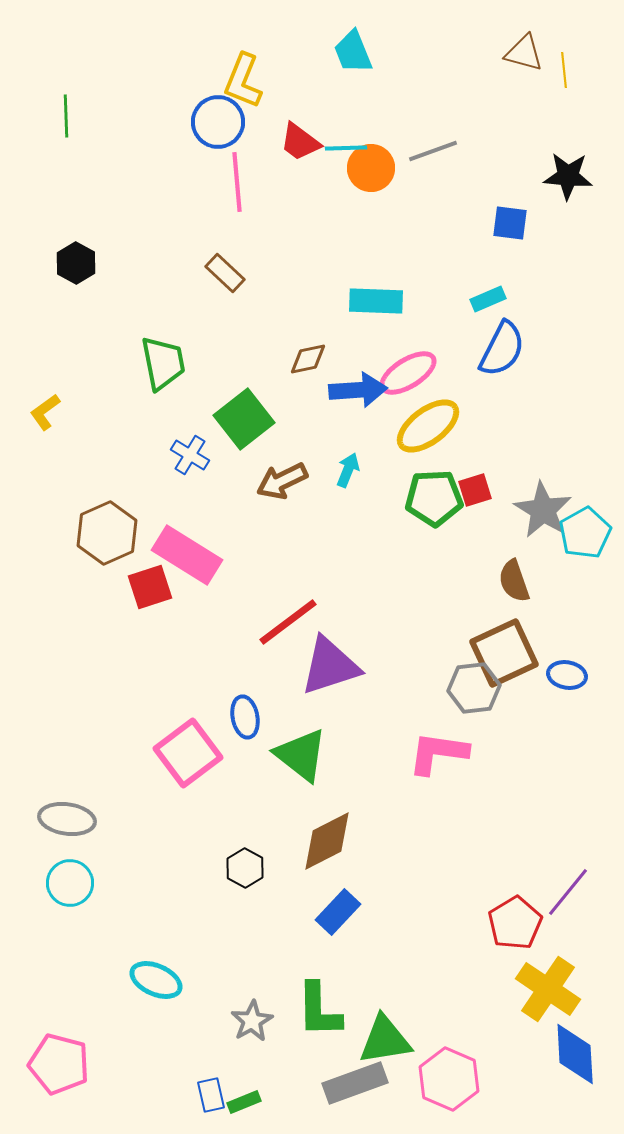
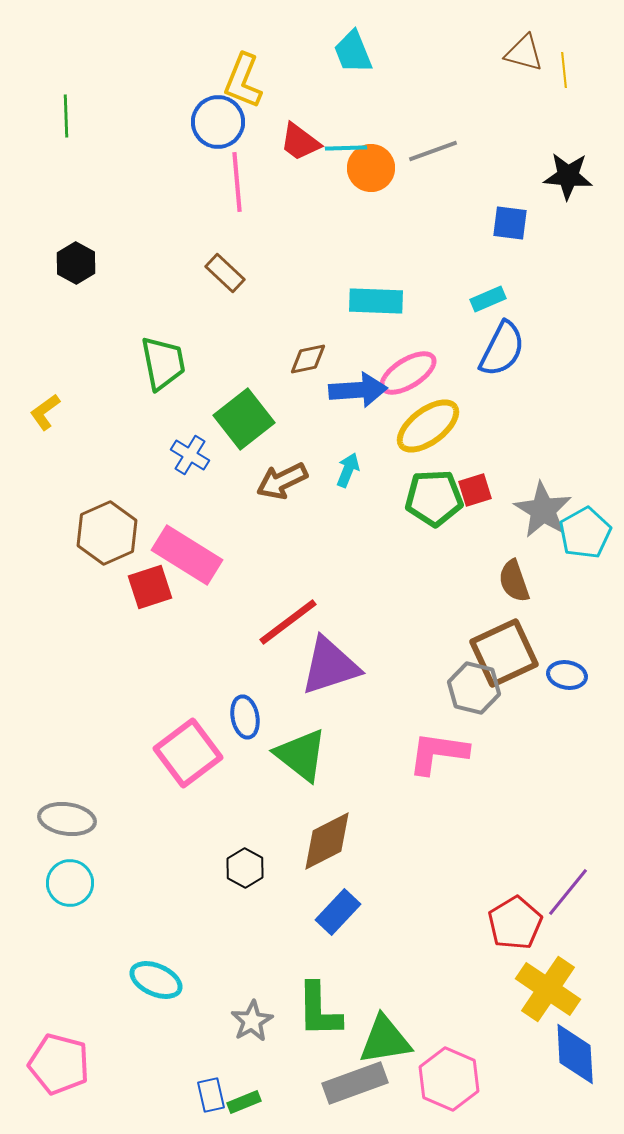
gray hexagon at (474, 688): rotated 21 degrees clockwise
